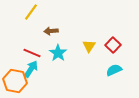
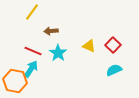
yellow line: moved 1 px right
yellow triangle: rotated 40 degrees counterclockwise
red line: moved 1 px right, 2 px up
